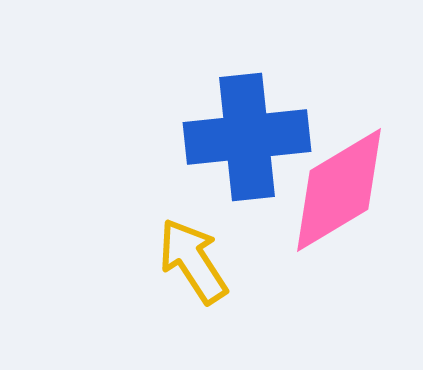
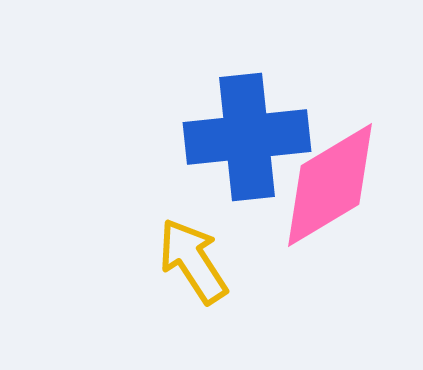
pink diamond: moved 9 px left, 5 px up
